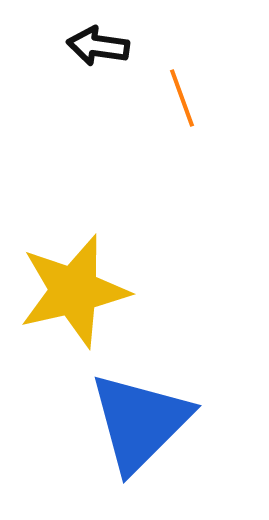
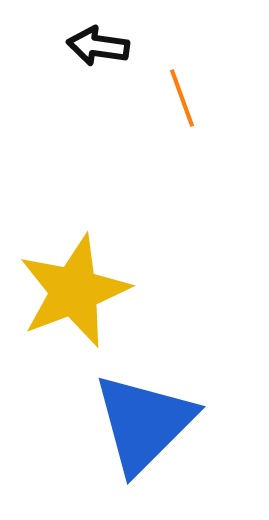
yellow star: rotated 8 degrees counterclockwise
blue triangle: moved 4 px right, 1 px down
